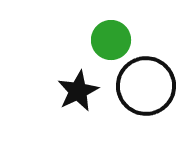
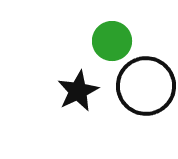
green circle: moved 1 px right, 1 px down
